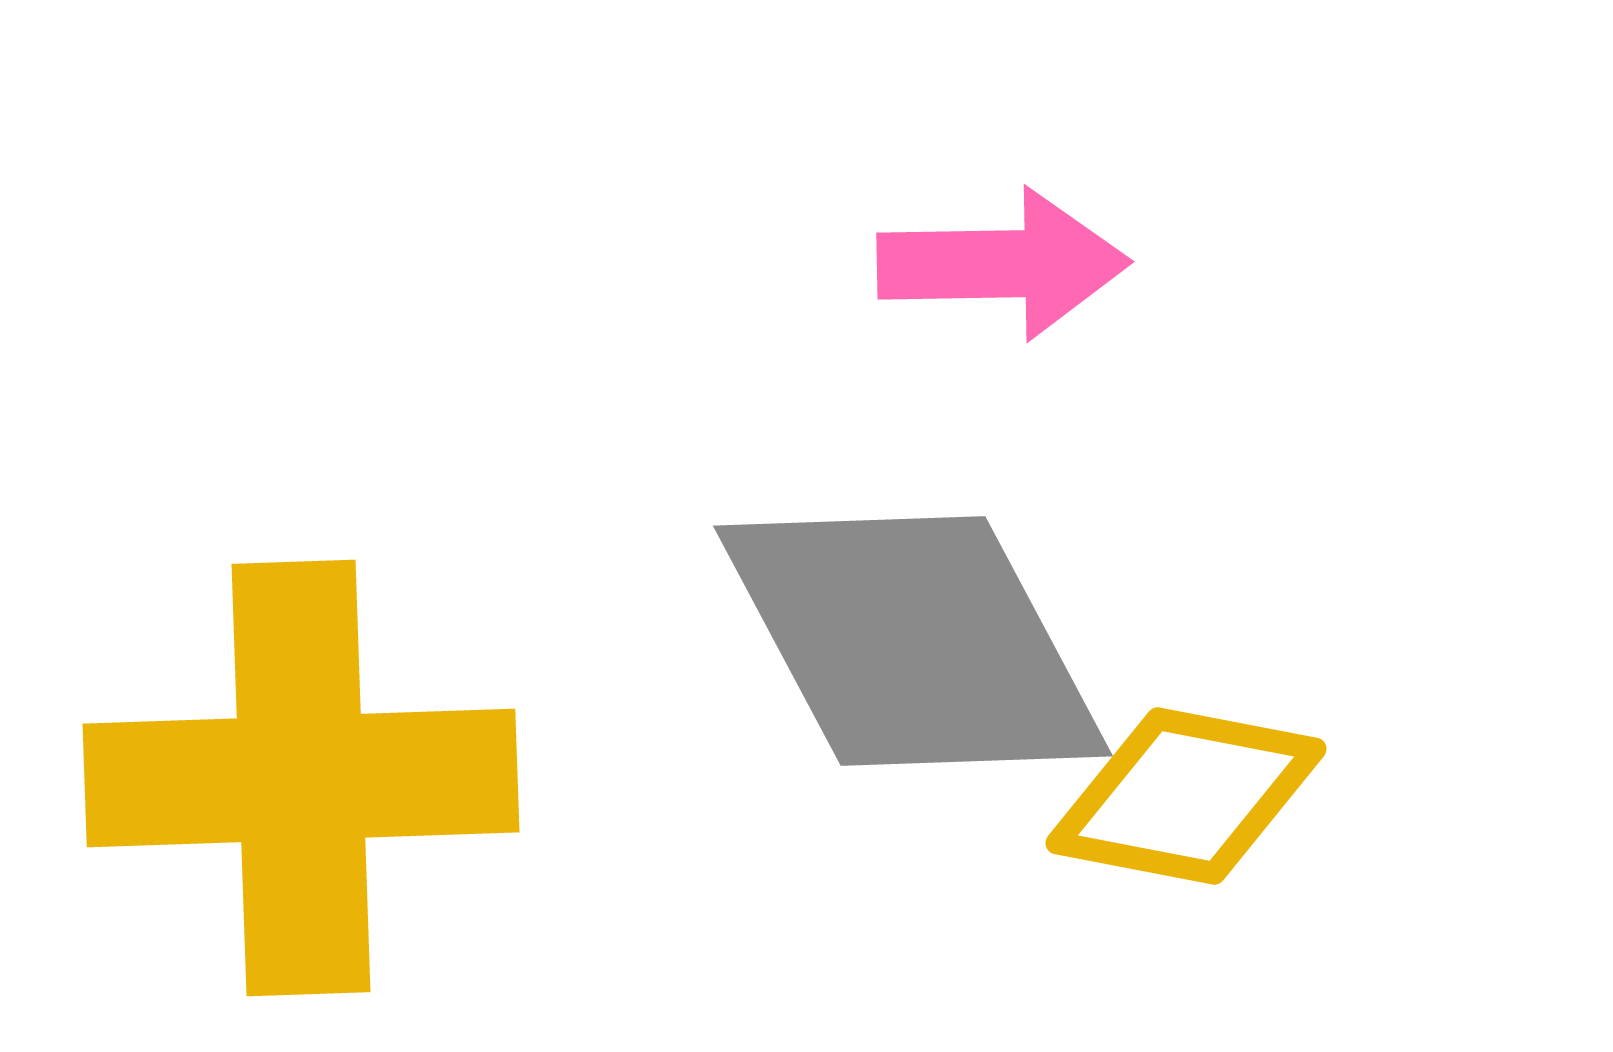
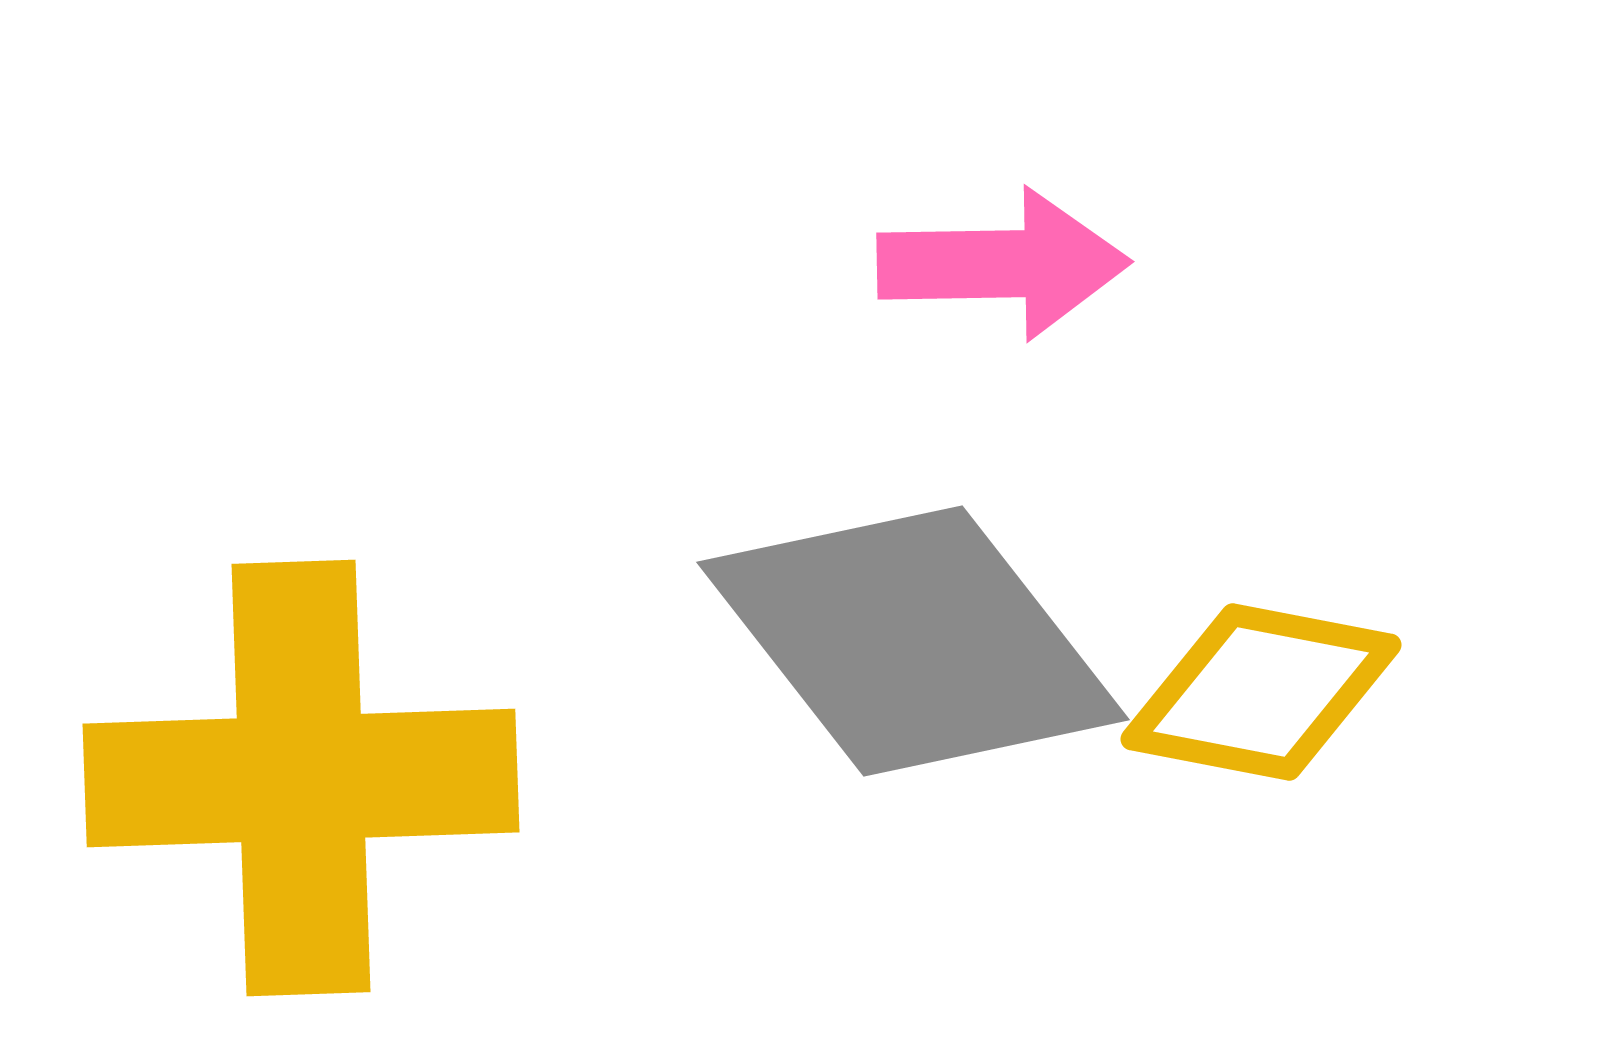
gray diamond: rotated 10 degrees counterclockwise
yellow diamond: moved 75 px right, 104 px up
